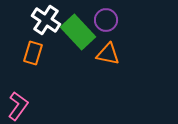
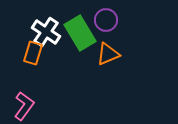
white cross: moved 12 px down
green rectangle: moved 2 px right, 1 px down; rotated 12 degrees clockwise
orange triangle: rotated 35 degrees counterclockwise
pink L-shape: moved 6 px right
